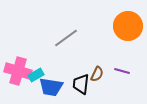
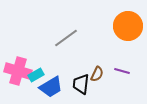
blue trapezoid: rotated 40 degrees counterclockwise
